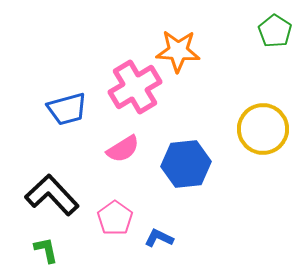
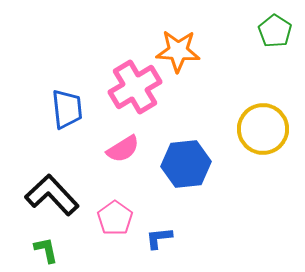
blue trapezoid: rotated 81 degrees counterclockwise
blue L-shape: rotated 32 degrees counterclockwise
